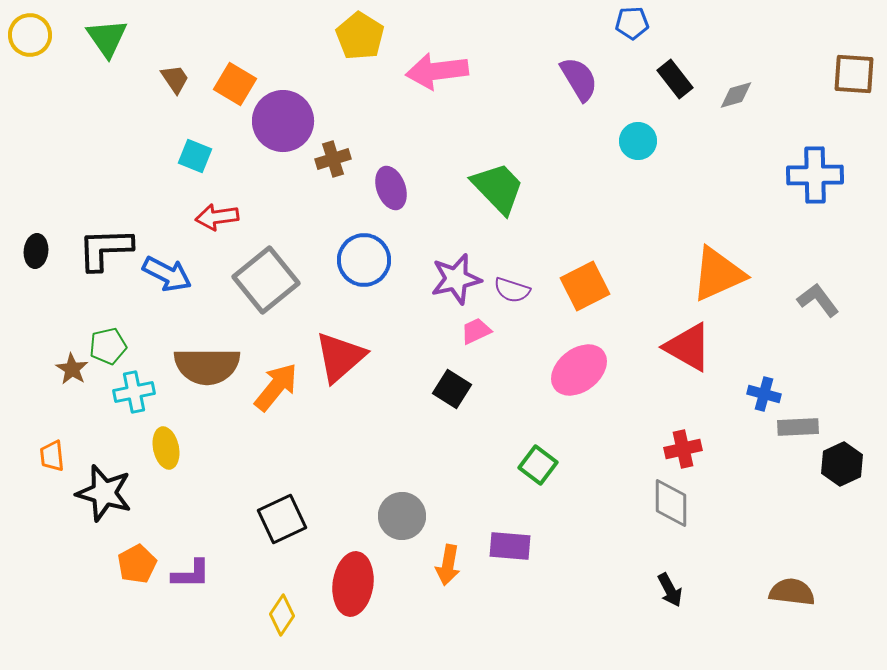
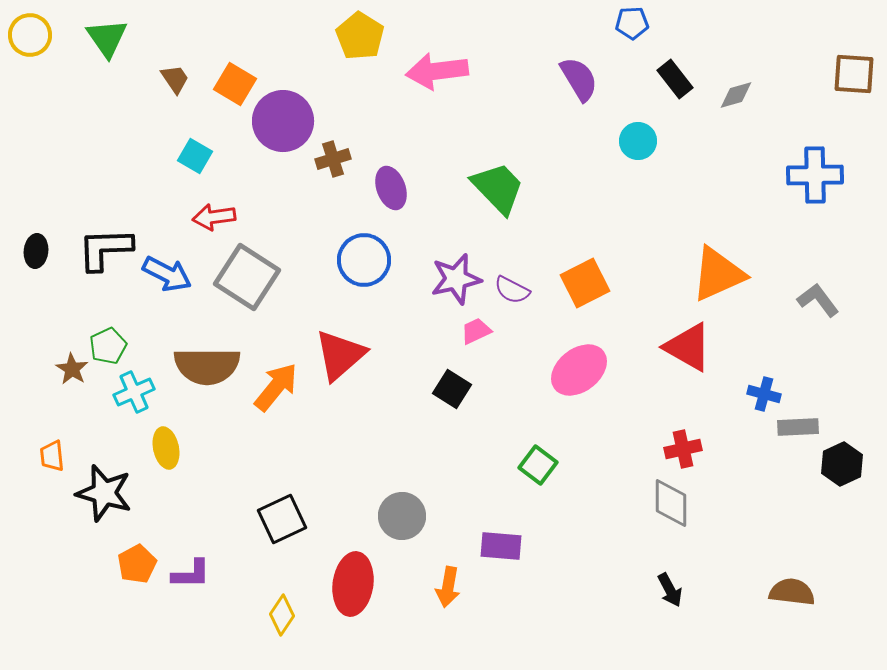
cyan square at (195, 156): rotated 8 degrees clockwise
red arrow at (217, 217): moved 3 px left
gray square at (266, 280): moved 19 px left, 3 px up; rotated 18 degrees counterclockwise
orange square at (585, 286): moved 3 px up
purple semicircle at (512, 290): rotated 9 degrees clockwise
green pentagon at (108, 346): rotated 12 degrees counterclockwise
red triangle at (340, 357): moved 2 px up
cyan cross at (134, 392): rotated 12 degrees counterclockwise
purple rectangle at (510, 546): moved 9 px left
orange arrow at (448, 565): moved 22 px down
